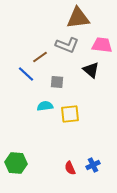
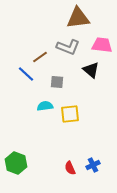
gray L-shape: moved 1 px right, 2 px down
green hexagon: rotated 15 degrees clockwise
